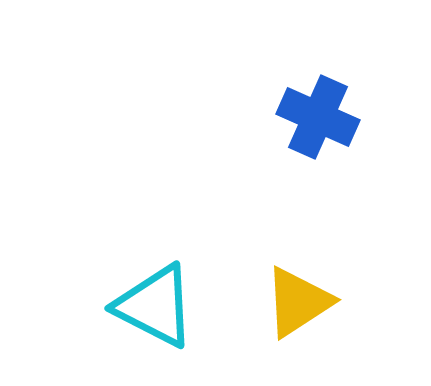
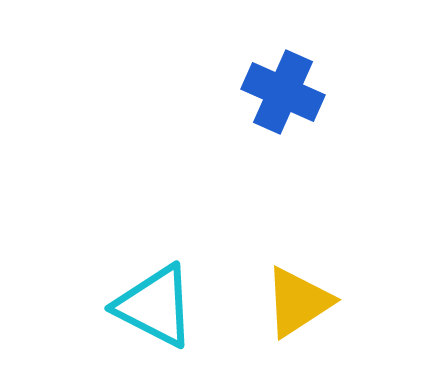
blue cross: moved 35 px left, 25 px up
